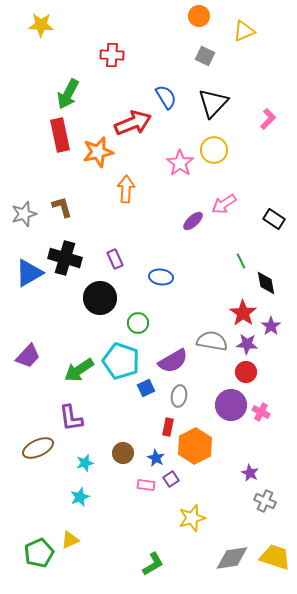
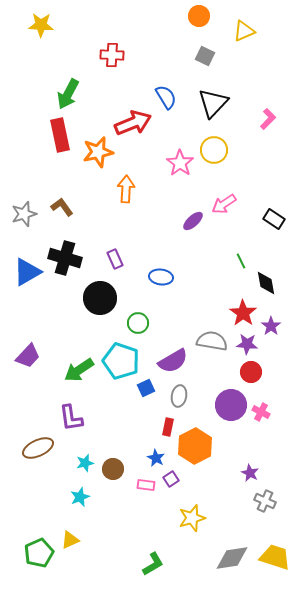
brown L-shape at (62, 207): rotated 20 degrees counterclockwise
blue triangle at (29, 273): moved 2 px left, 1 px up
red circle at (246, 372): moved 5 px right
brown circle at (123, 453): moved 10 px left, 16 px down
